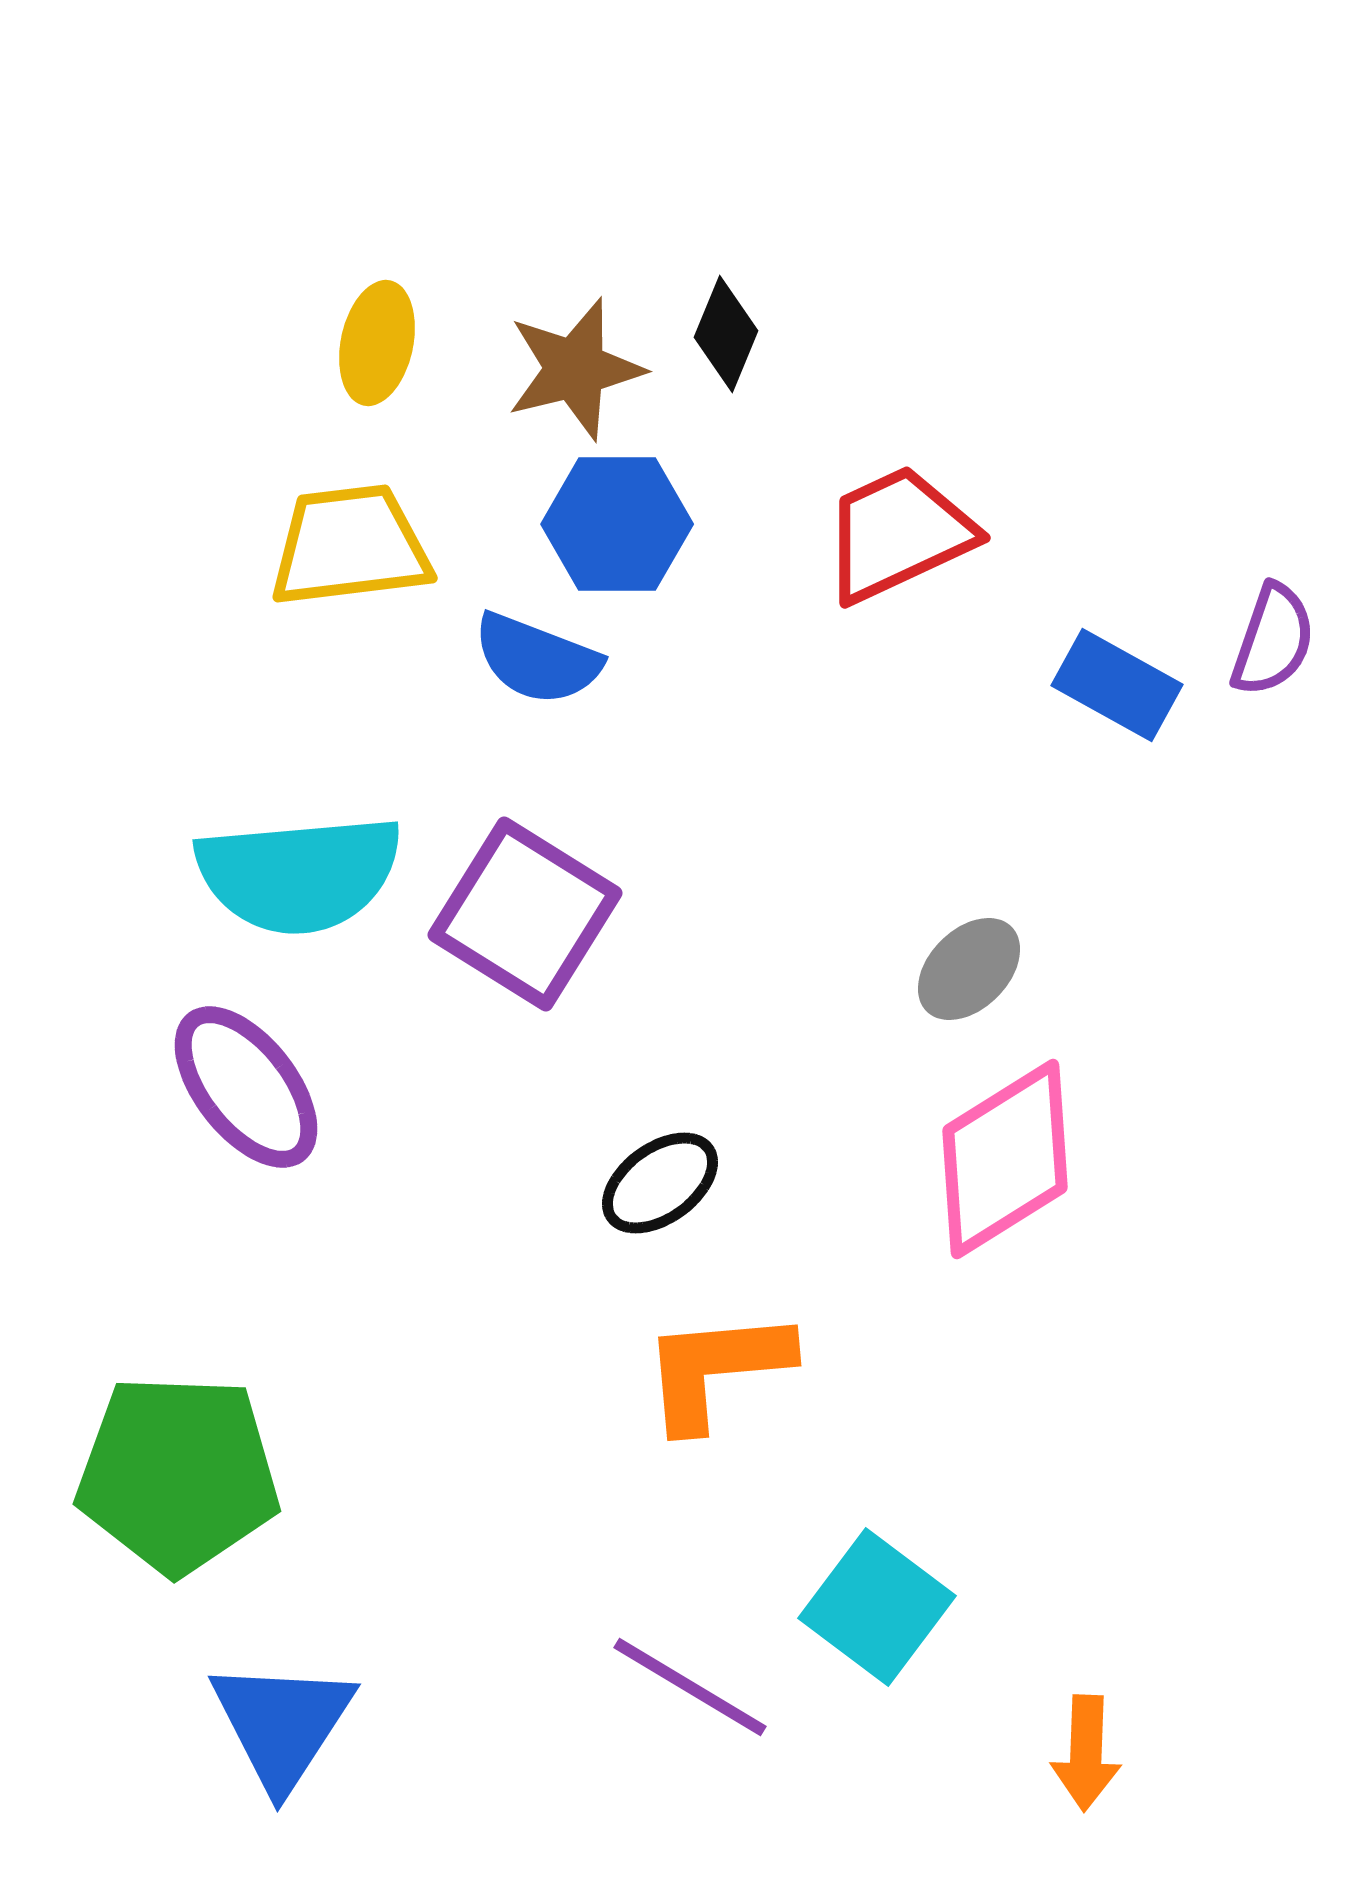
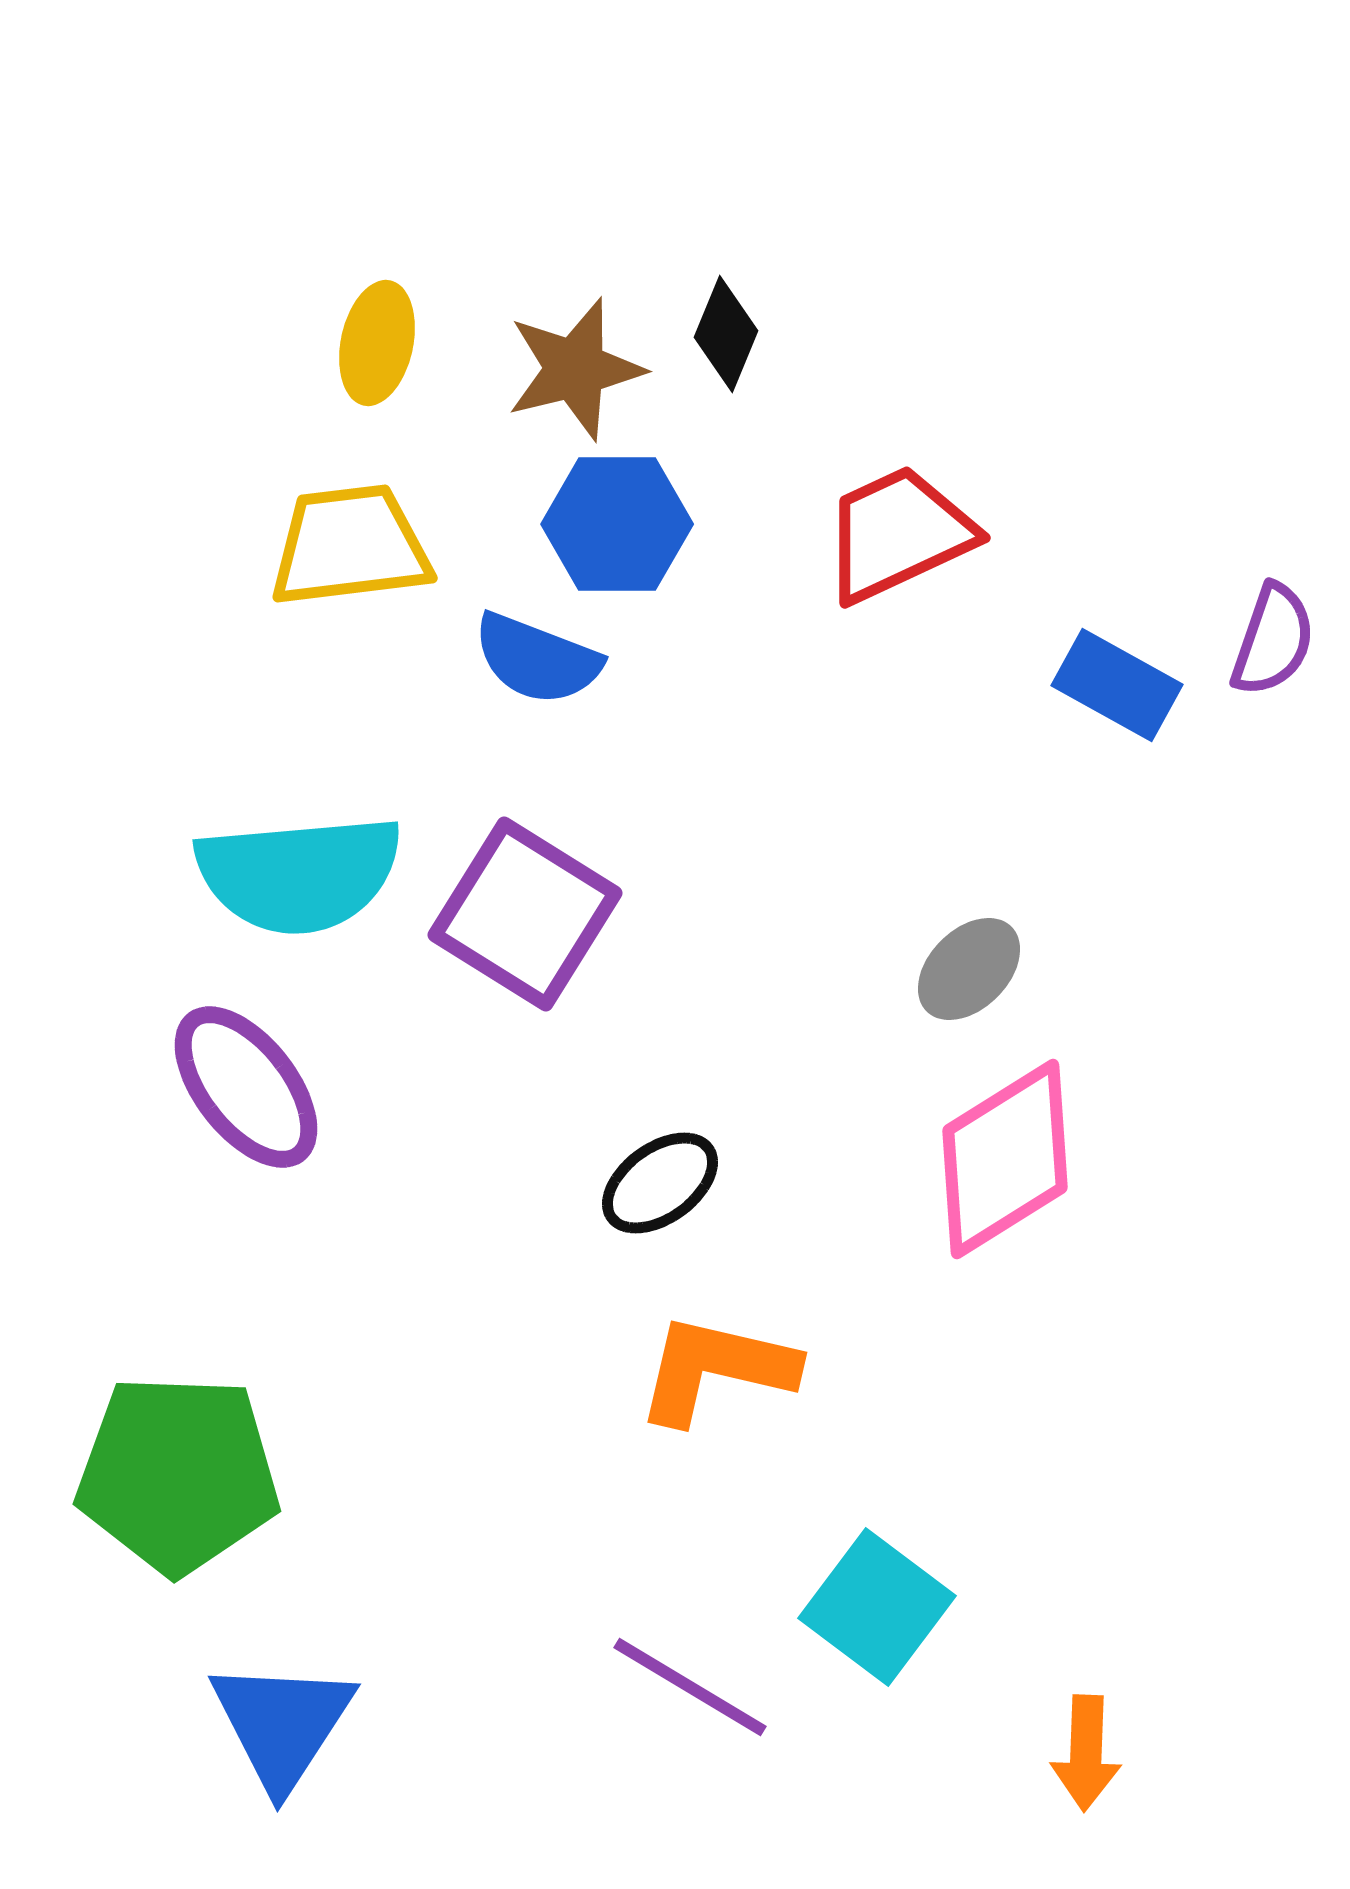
orange L-shape: rotated 18 degrees clockwise
